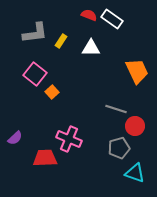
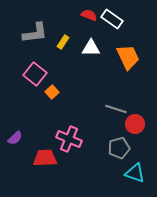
yellow rectangle: moved 2 px right, 1 px down
orange trapezoid: moved 9 px left, 14 px up
red circle: moved 2 px up
